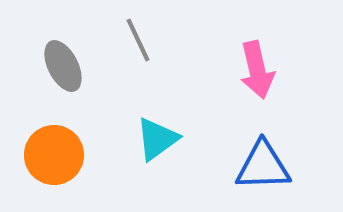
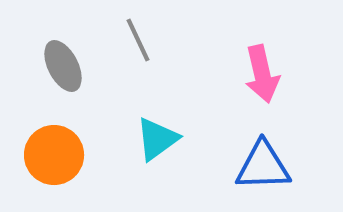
pink arrow: moved 5 px right, 4 px down
